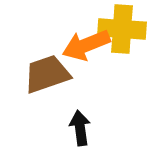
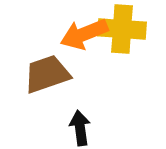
orange arrow: moved 2 px left, 11 px up
